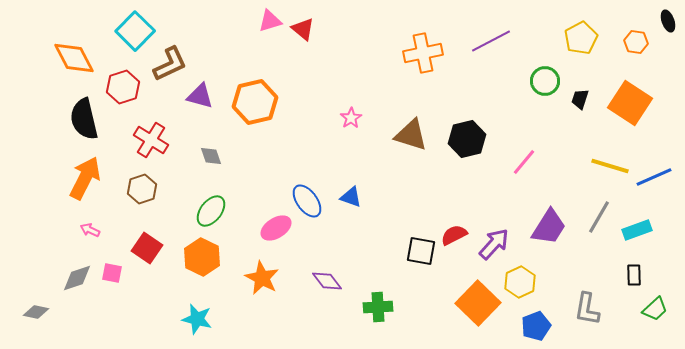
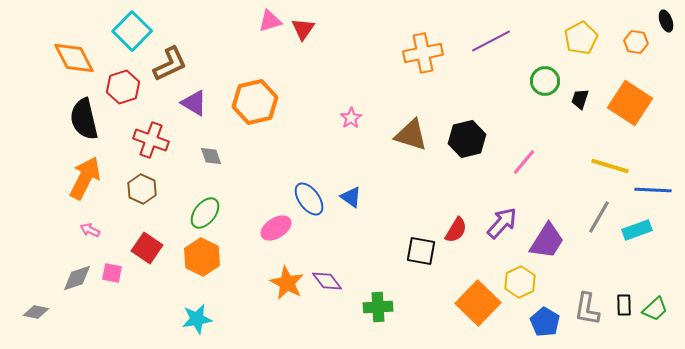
black ellipse at (668, 21): moved 2 px left
red triangle at (303, 29): rotated 25 degrees clockwise
cyan square at (135, 31): moved 3 px left
purple triangle at (200, 96): moved 6 px left, 7 px down; rotated 16 degrees clockwise
red cross at (151, 140): rotated 12 degrees counterclockwise
blue line at (654, 177): moved 1 px left, 13 px down; rotated 27 degrees clockwise
brown hexagon at (142, 189): rotated 16 degrees counterclockwise
blue triangle at (351, 197): rotated 15 degrees clockwise
blue ellipse at (307, 201): moved 2 px right, 2 px up
green ellipse at (211, 211): moved 6 px left, 2 px down
purple trapezoid at (549, 227): moved 2 px left, 14 px down
red semicircle at (454, 235): moved 2 px right, 5 px up; rotated 148 degrees clockwise
purple arrow at (494, 244): moved 8 px right, 21 px up
black rectangle at (634, 275): moved 10 px left, 30 px down
orange star at (262, 278): moved 25 px right, 5 px down
cyan star at (197, 319): rotated 24 degrees counterclockwise
blue pentagon at (536, 326): moved 9 px right, 4 px up; rotated 20 degrees counterclockwise
